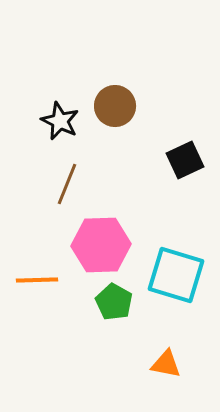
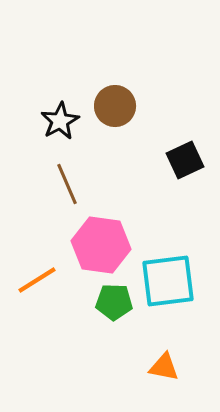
black star: rotated 18 degrees clockwise
brown line: rotated 45 degrees counterclockwise
pink hexagon: rotated 10 degrees clockwise
cyan square: moved 8 px left, 6 px down; rotated 24 degrees counterclockwise
orange line: rotated 30 degrees counterclockwise
green pentagon: rotated 27 degrees counterclockwise
orange triangle: moved 2 px left, 3 px down
